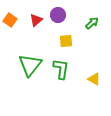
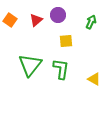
green arrow: moved 1 px left, 1 px up; rotated 24 degrees counterclockwise
